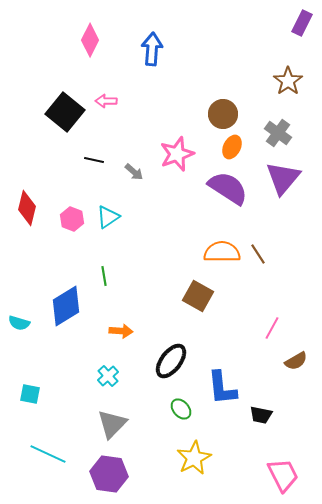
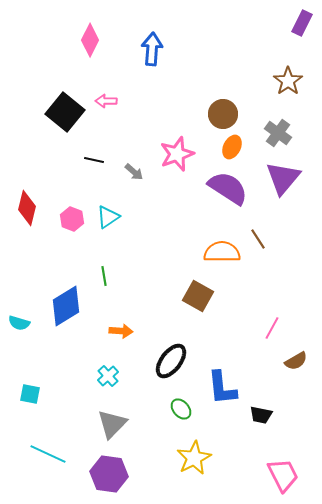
brown line: moved 15 px up
